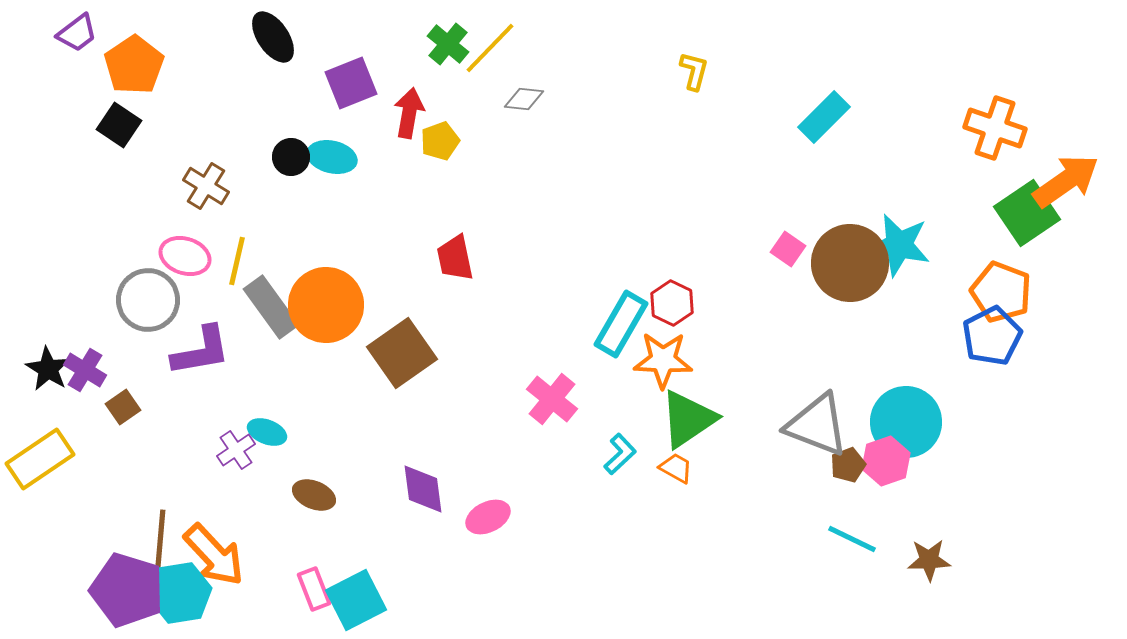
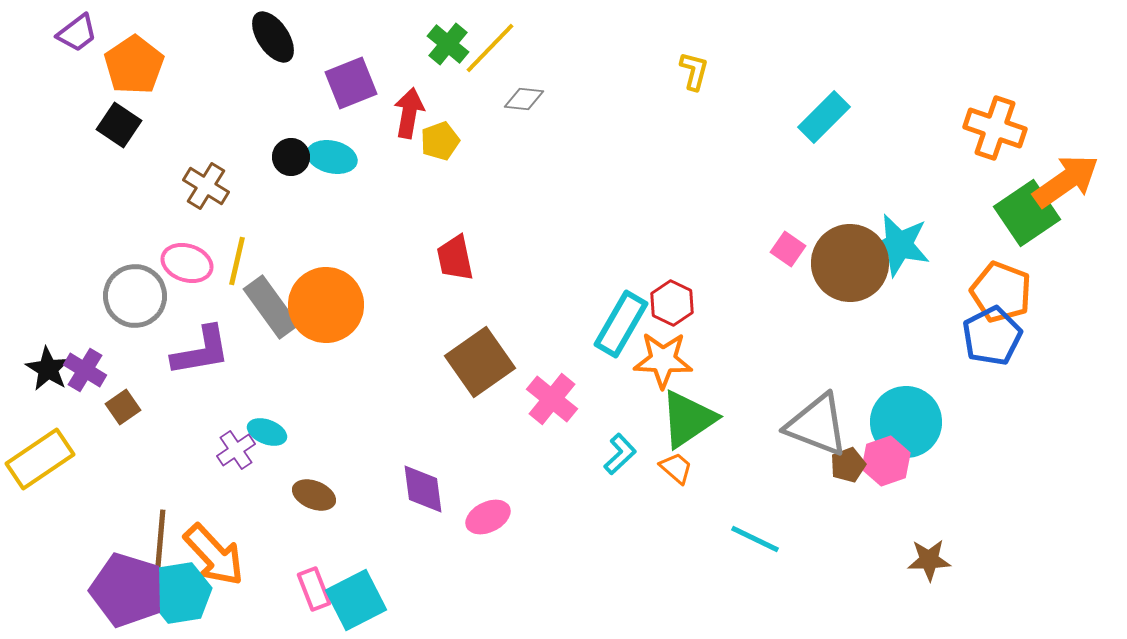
pink ellipse at (185, 256): moved 2 px right, 7 px down
gray circle at (148, 300): moved 13 px left, 4 px up
brown square at (402, 353): moved 78 px right, 9 px down
orange trapezoid at (676, 468): rotated 12 degrees clockwise
cyan line at (852, 539): moved 97 px left
